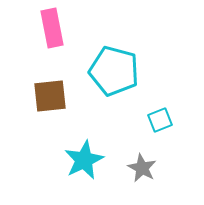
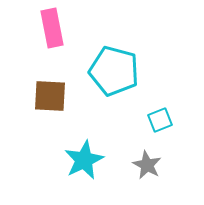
brown square: rotated 9 degrees clockwise
gray star: moved 5 px right, 3 px up
